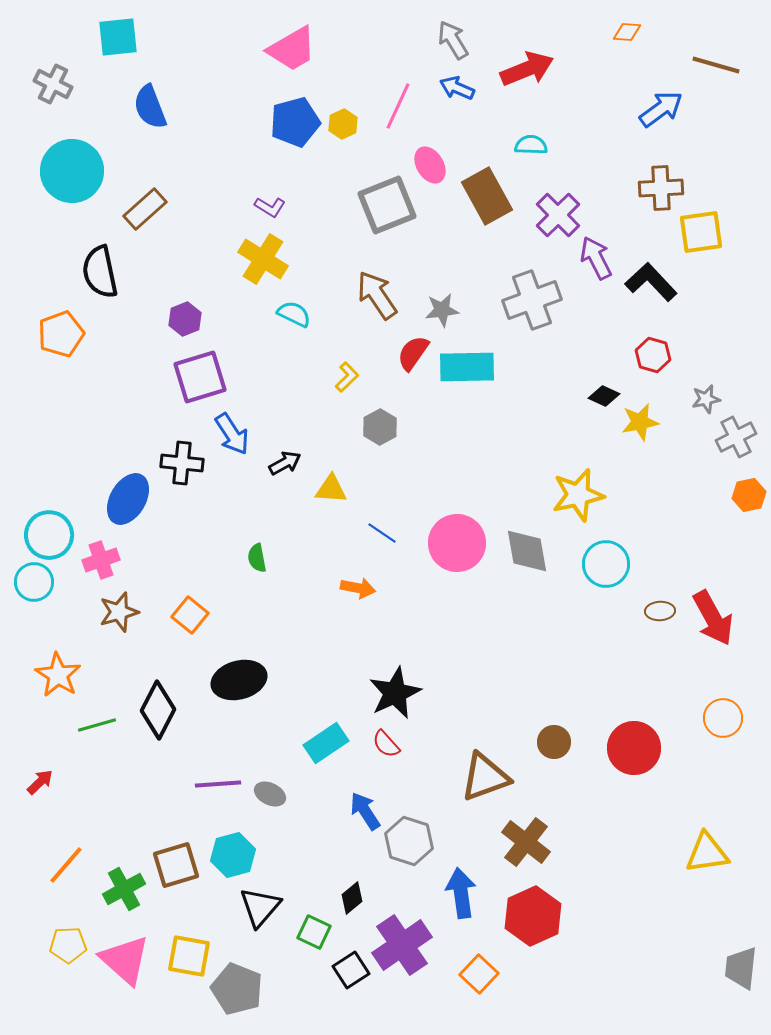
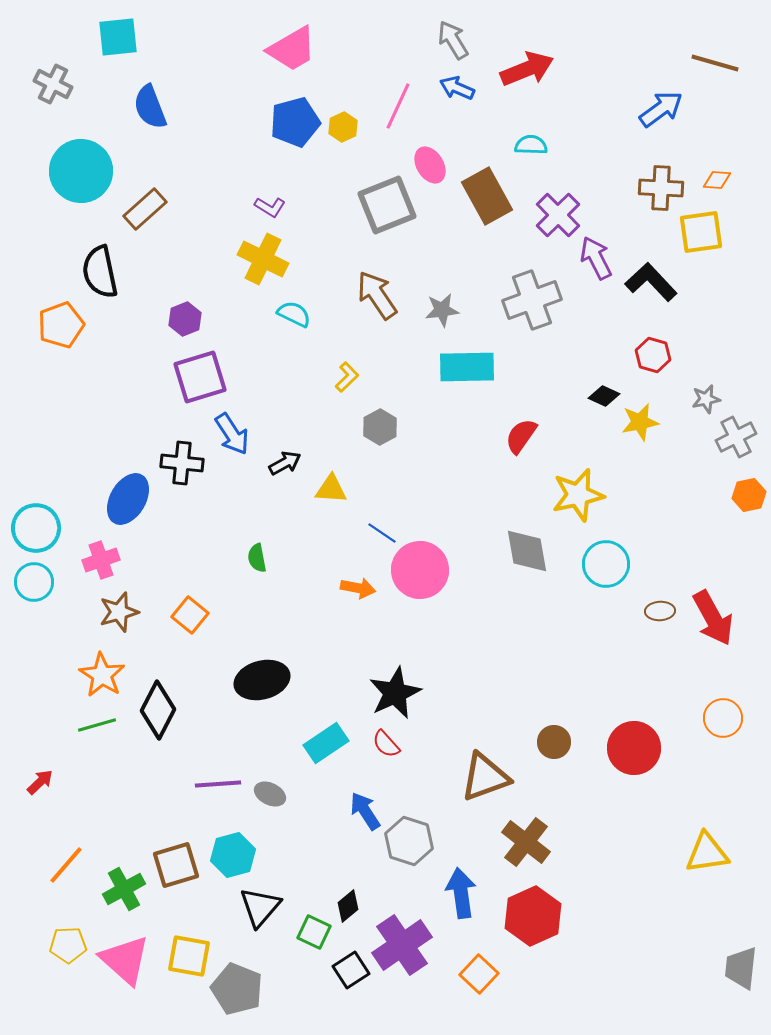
orange diamond at (627, 32): moved 90 px right, 148 px down
brown line at (716, 65): moved 1 px left, 2 px up
yellow hexagon at (343, 124): moved 3 px down
cyan circle at (72, 171): moved 9 px right
brown cross at (661, 188): rotated 6 degrees clockwise
yellow cross at (263, 259): rotated 6 degrees counterclockwise
orange pentagon at (61, 334): moved 9 px up
red semicircle at (413, 353): moved 108 px right, 83 px down
cyan circle at (49, 535): moved 13 px left, 7 px up
pink circle at (457, 543): moved 37 px left, 27 px down
orange star at (58, 675): moved 44 px right
black ellipse at (239, 680): moved 23 px right
black diamond at (352, 898): moved 4 px left, 8 px down
